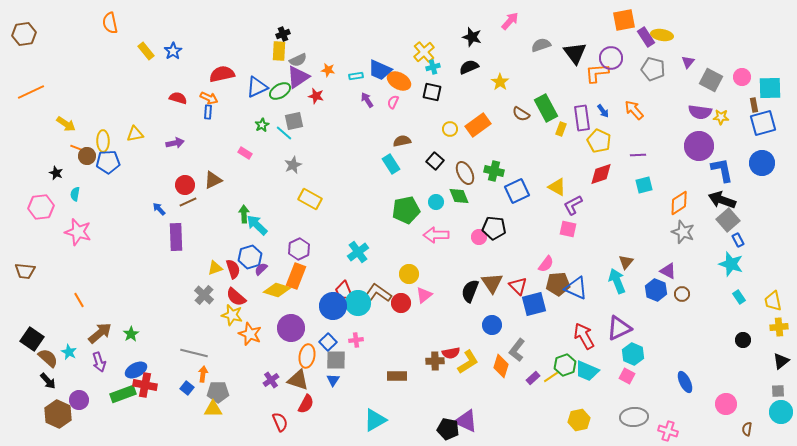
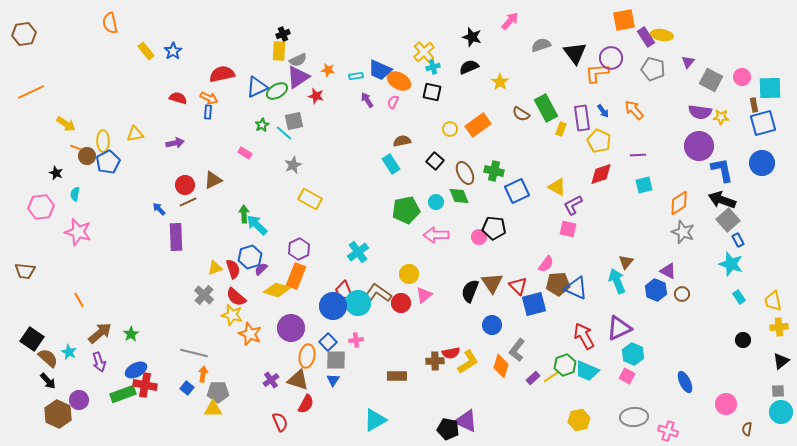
green ellipse at (280, 91): moved 3 px left
blue pentagon at (108, 162): rotated 25 degrees counterclockwise
